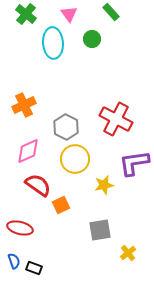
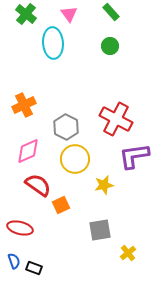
green circle: moved 18 px right, 7 px down
purple L-shape: moved 7 px up
